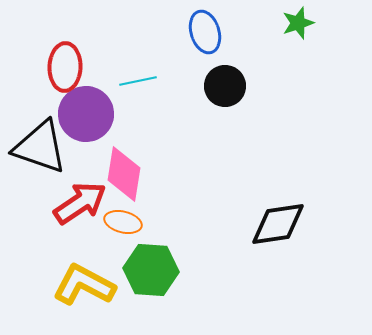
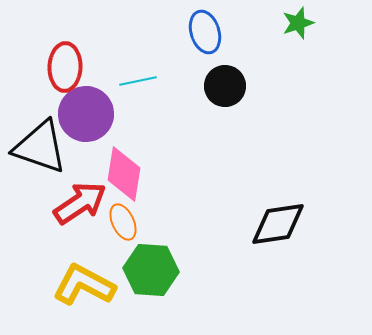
orange ellipse: rotated 51 degrees clockwise
